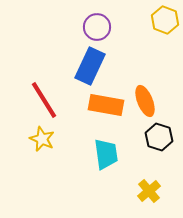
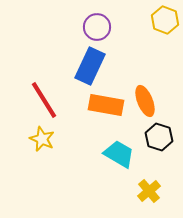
cyan trapezoid: moved 13 px right; rotated 52 degrees counterclockwise
